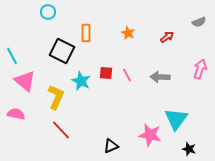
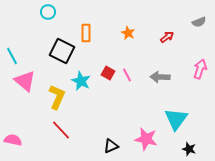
red square: moved 2 px right; rotated 24 degrees clockwise
yellow L-shape: moved 1 px right
pink semicircle: moved 3 px left, 26 px down
pink star: moved 4 px left, 4 px down
